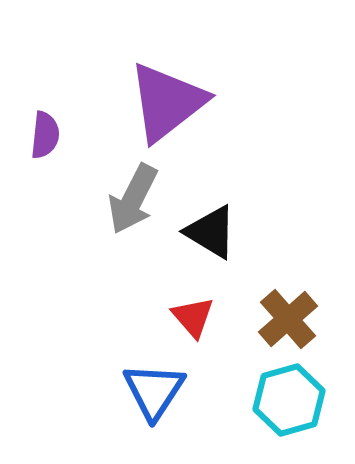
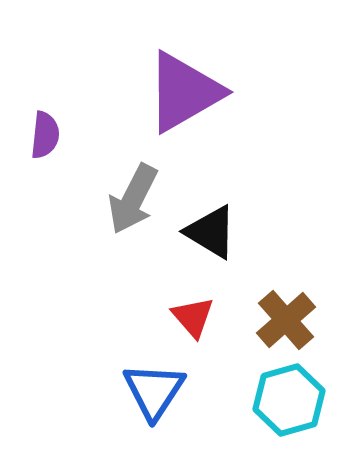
purple triangle: moved 17 px right, 10 px up; rotated 8 degrees clockwise
brown cross: moved 2 px left, 1 px down
